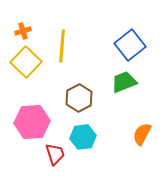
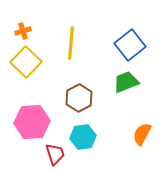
yellow line: moved 9 px right, 3 px up
green trapezoid: moved 2 px right
